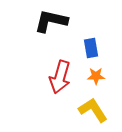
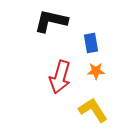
blue rectangle: moved 5 px up
orange star: moved 5 px up
